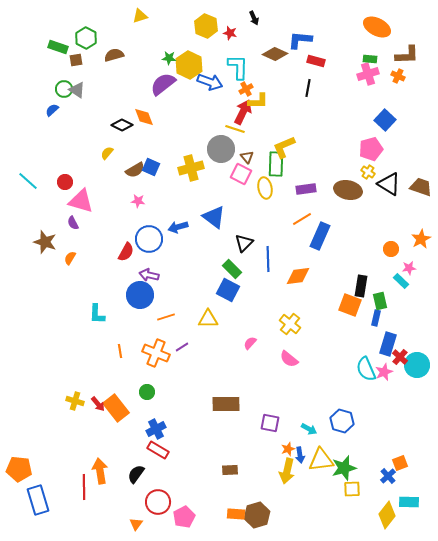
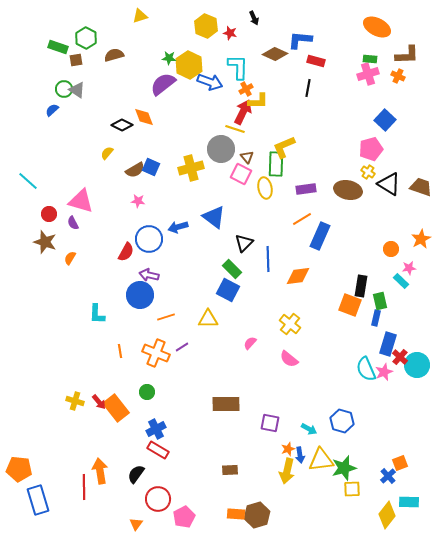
red circle at (65, 182): moved 16 px left, 32 px down
red arrow at (98, 404): moved 1 px right, 2 px up
red circle at (158, 502): moved 3 px up
